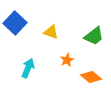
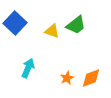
yellow triangle: moved 1 px right, 1 px up
green trapezoid: moved 18 px left, 11 px up
orange star: moved 18 px down
orange diamond: moved 1 px down; rotated 60 degrees counterclockwise
